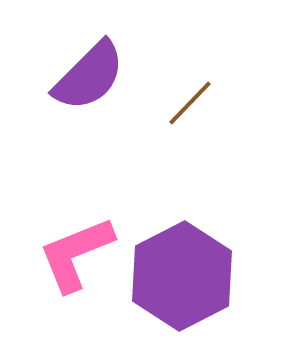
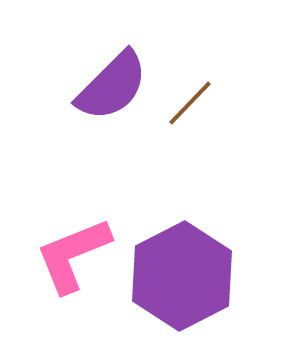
purple semicircle: moved 23 px right, 10 px down
pink L-shape: moved 3 px left, 1 px down
